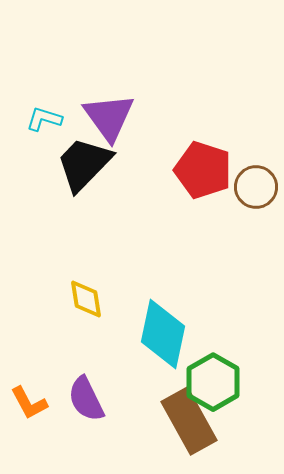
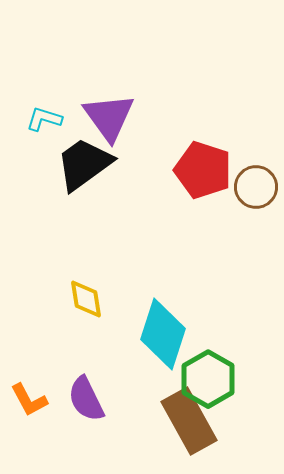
black trapezoid: rotated 10 degrees clockwise
cyan diamond: rotated 6 degrees clockwise
green hexagon: moved 5 px left, 3 px up
orange L-shape: moved 3 px up
